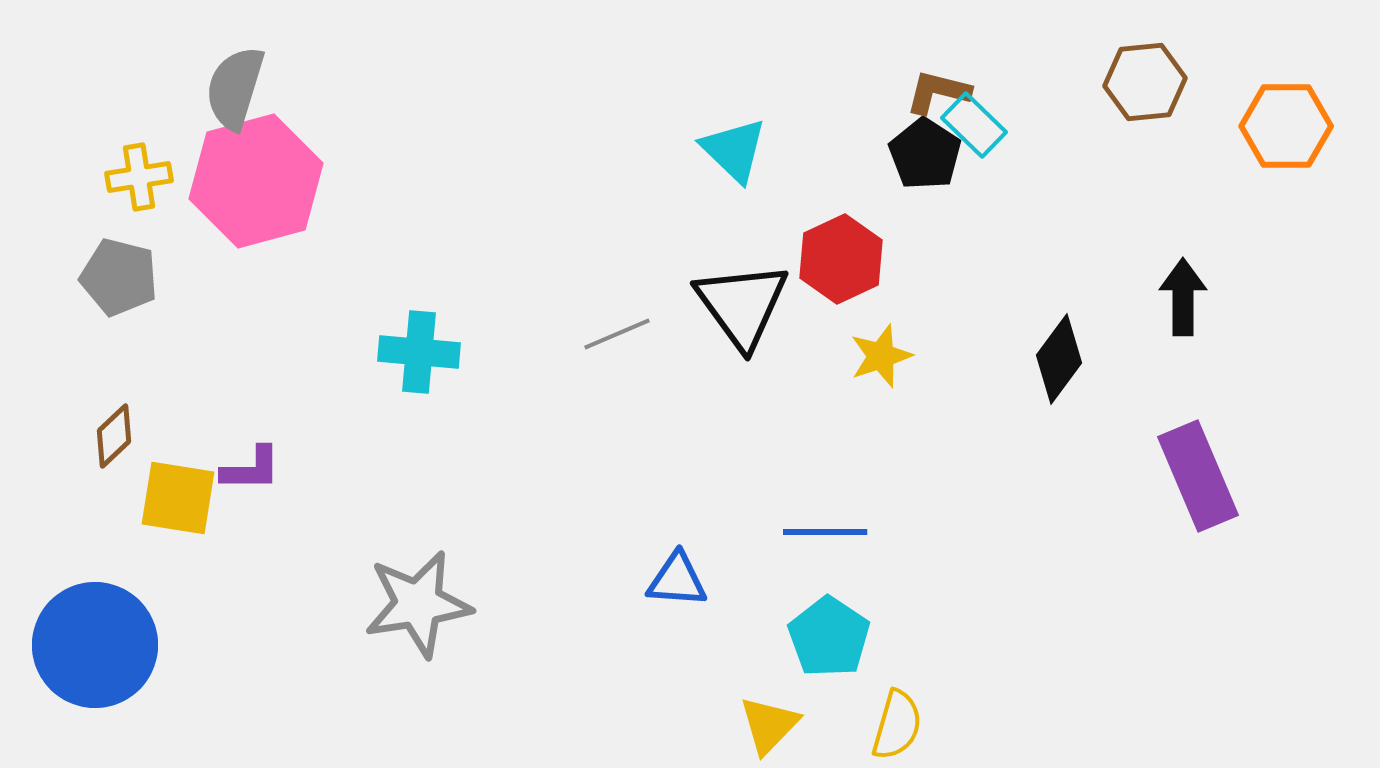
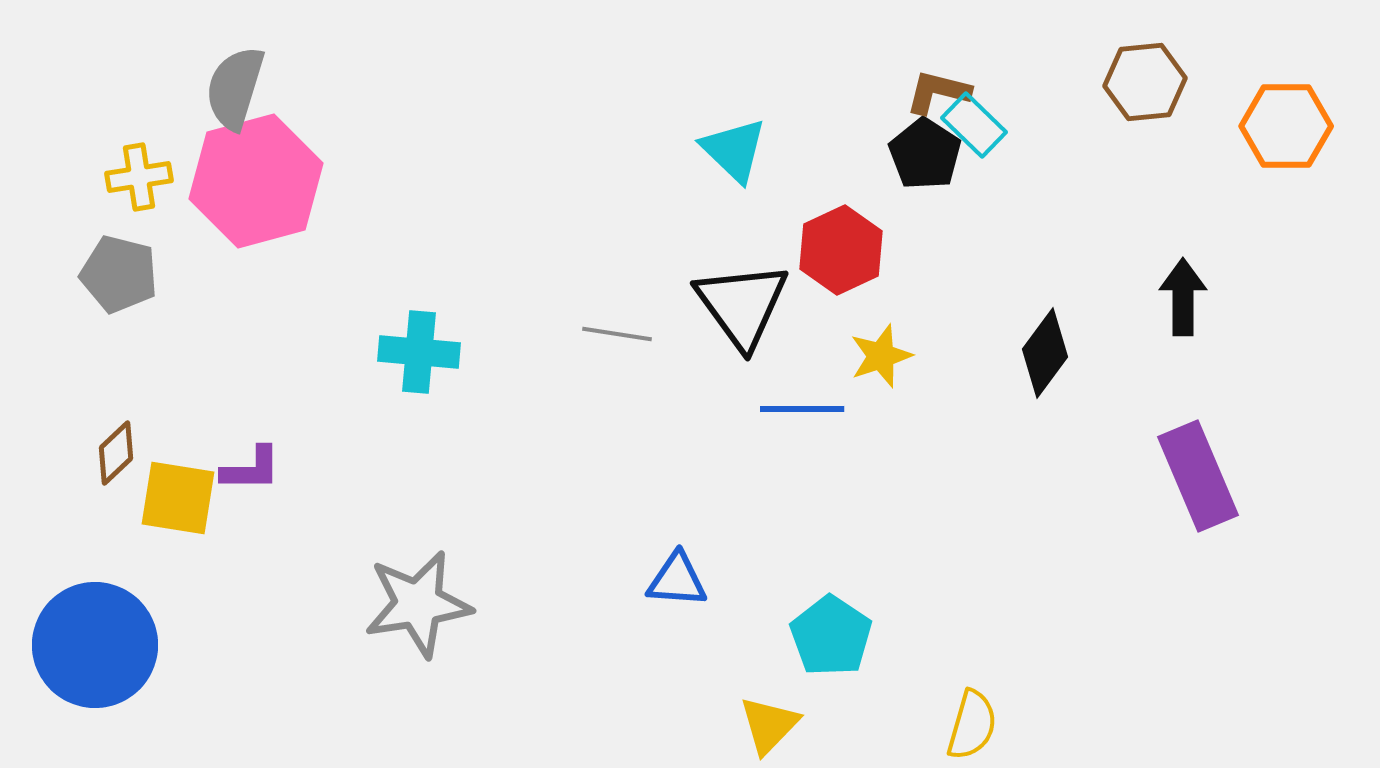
red hexagon: moved 9 px up
gray pentagon: moved 3 px up
gray line: rotated 32 degrees clockwise
black diamond: moved 14 px left, 6 px up
brown diamond: moved 2 px right, 17 px down
blue line: moved 23 px left, 123 px up
cyan pentagon: moved 2 px right, 1 px up
yellow semicircle: moved 75 px right
